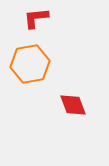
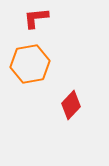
red diamond: moved 2 px left; rotated 64 degrees clockwise
